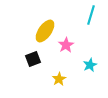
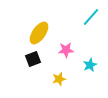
cyan line: moved 2 px down; rotated 24 degrees clockwise
yellow ellipse: moved 6 px left, 2 px down
pink star: moved 5 px down; rotated 28 degrees clockwise
yellow star: rotated 16 degrees clockwise
